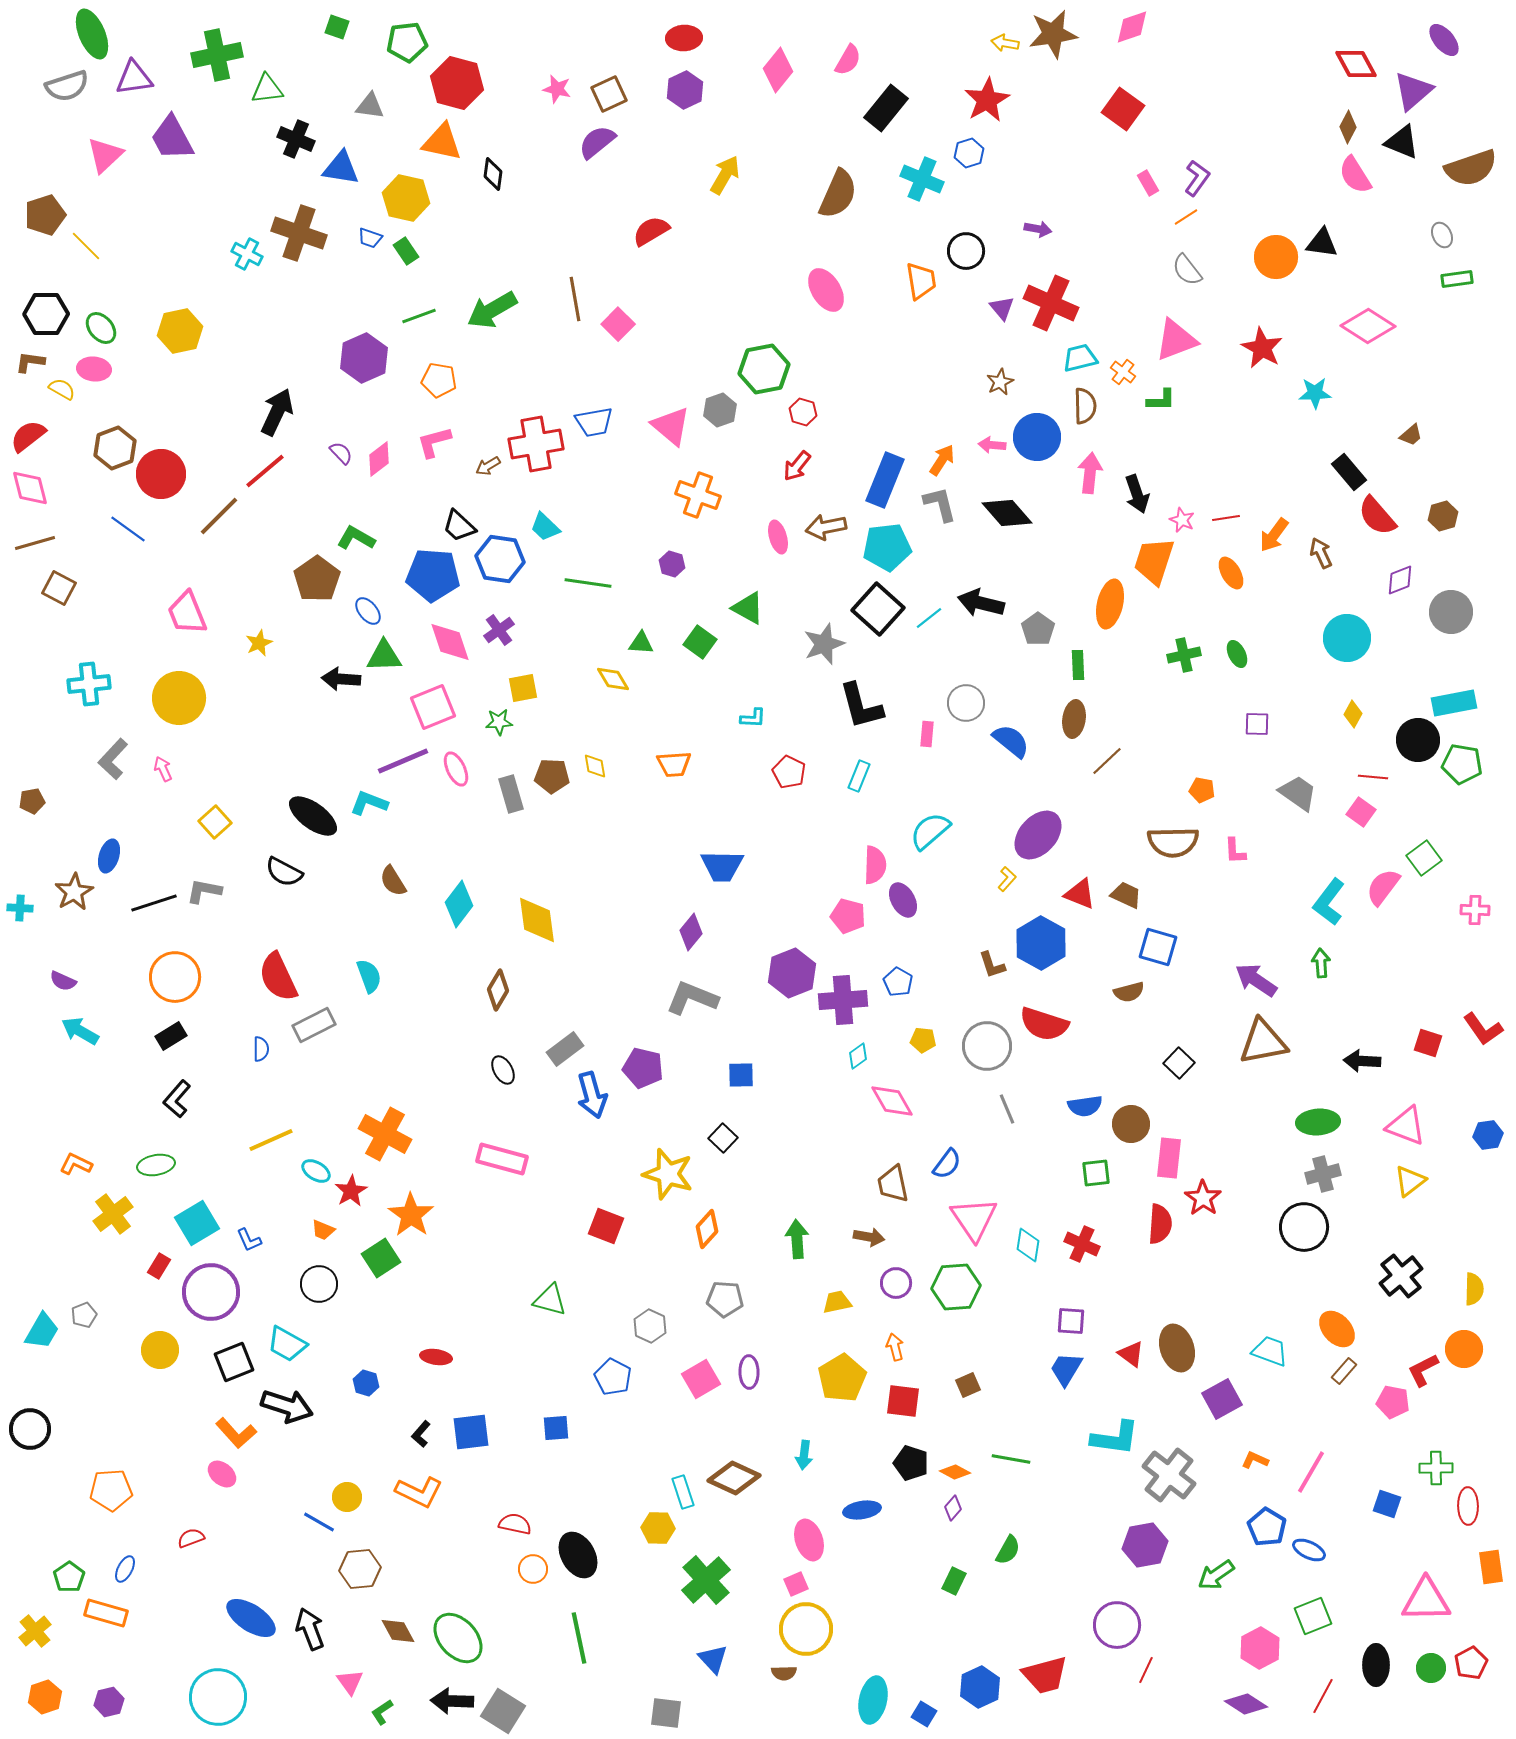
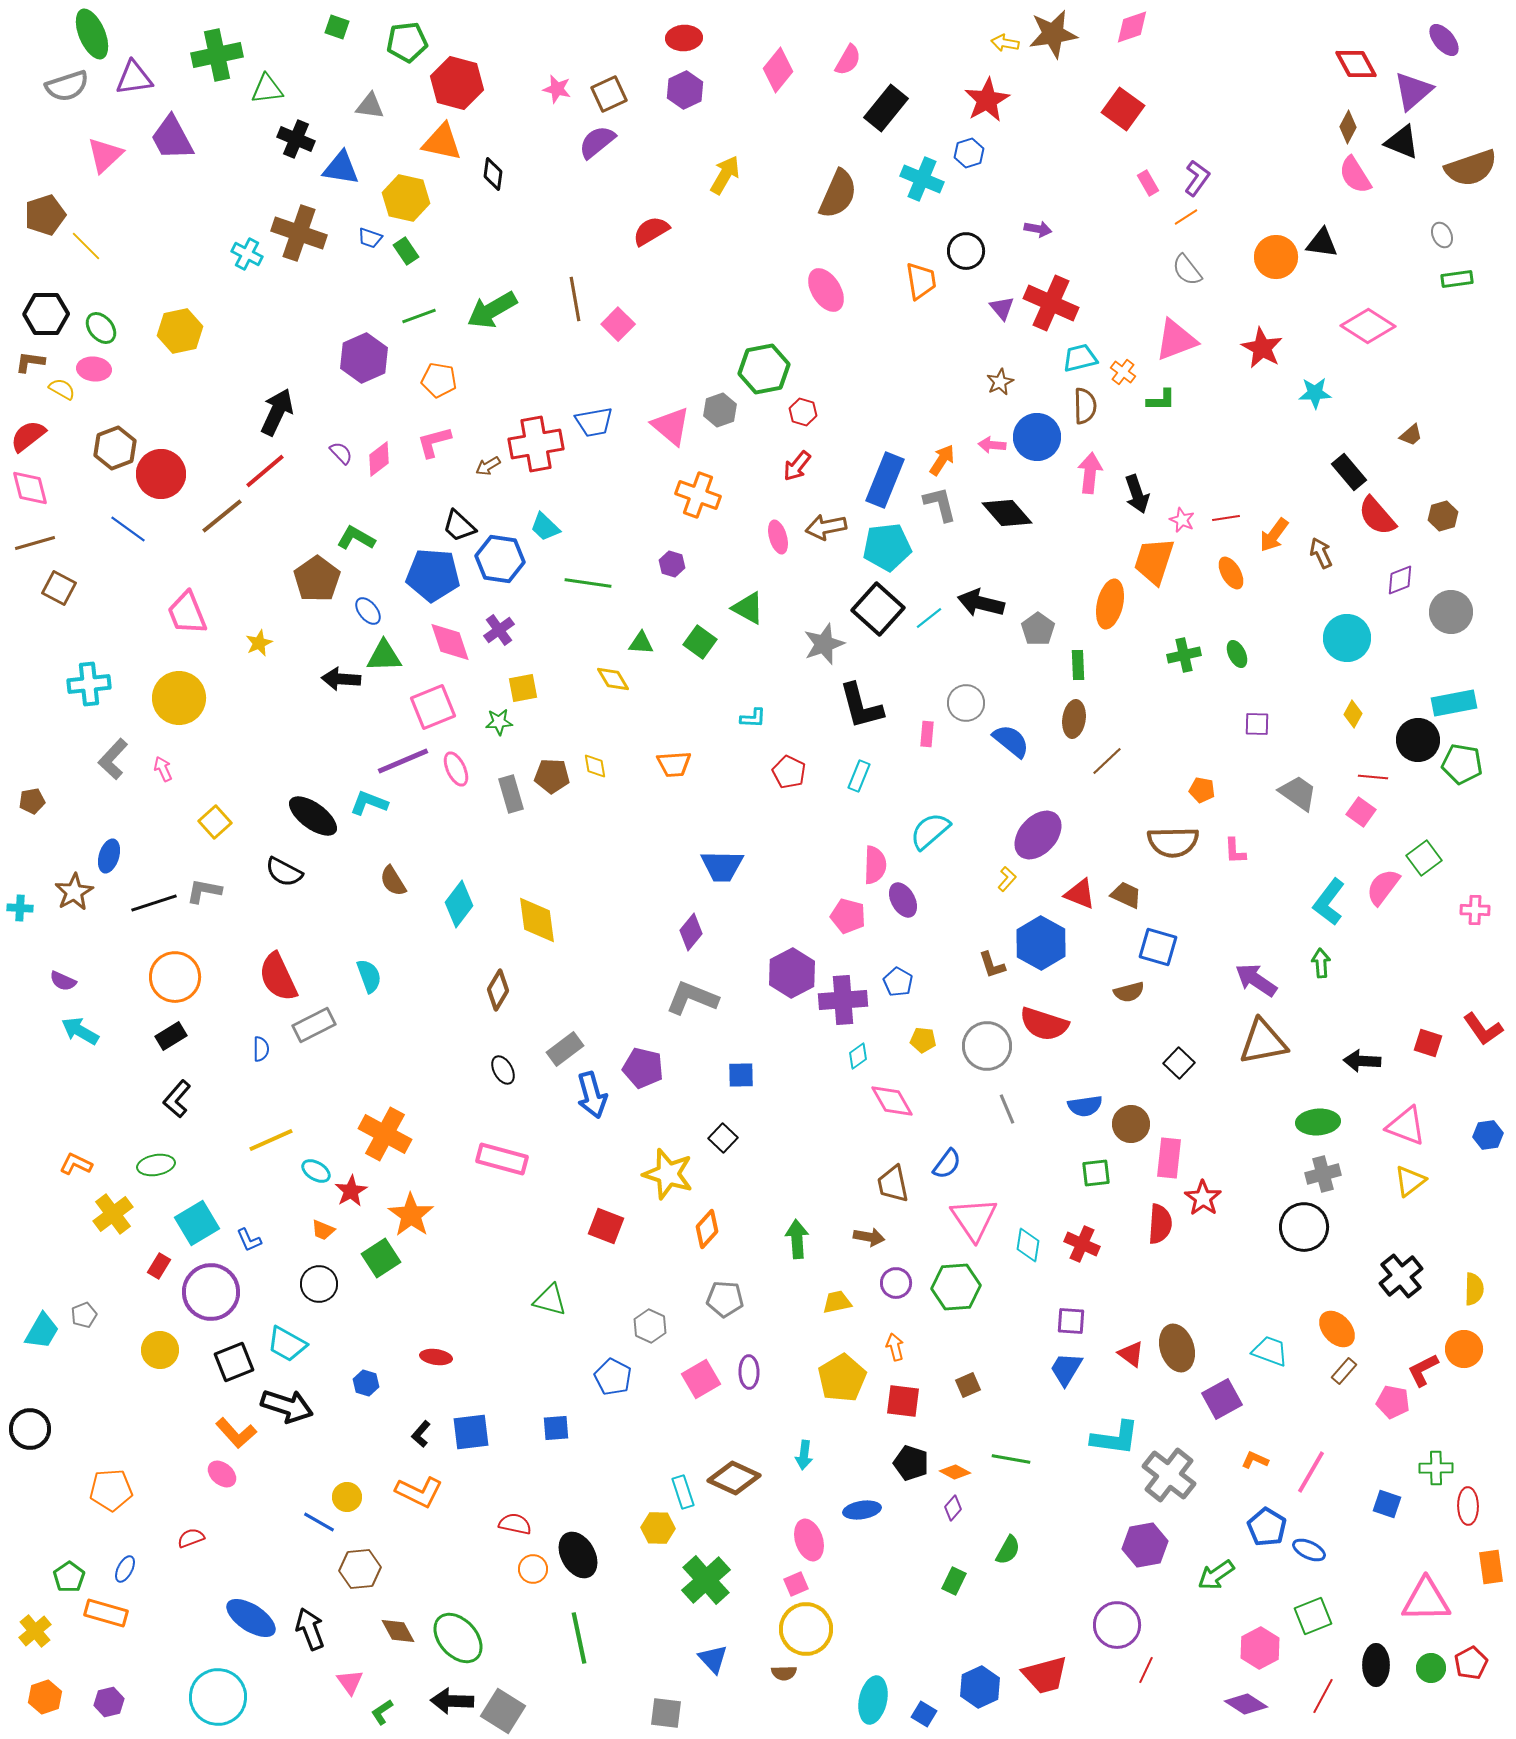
brown line at (219, 516): moved 3 px right; rotated 6 degrees clockwise
purple hexagon at (792, 973): rotated 6 degrees counterclockwise
